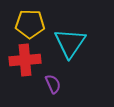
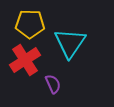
red cross: rotated 28 degrees counterclockwise
